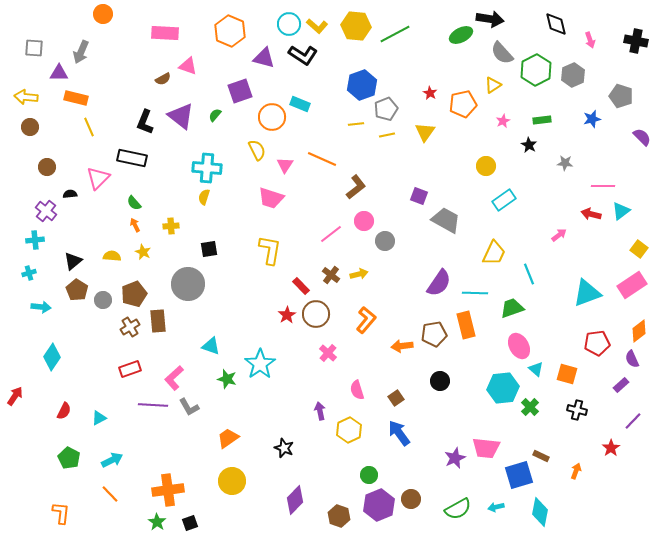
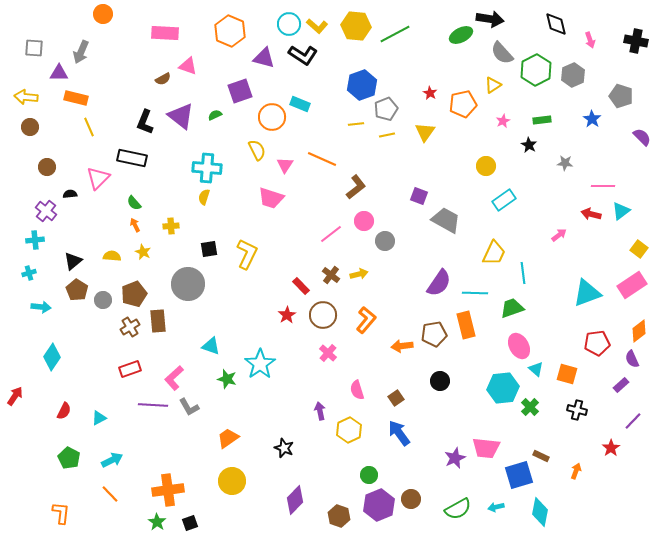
green semicircle at (215, 115): rotated 24 degrees clockwise
blue star at (592, 119): rotated 24 degrees counterclockwise
yellow L-shape at (270, 250): moved 23 px left, 4 px down; rotated 16 degrees clockwise
cyan line at (529, 274): moved 6 px left, 1 px up; rotated 15 degrees clockwise
brown circle at (316, 314): moved 7 px right, 1 px down
